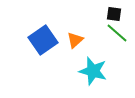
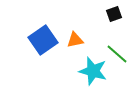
black square: rotated 28 degrees counterclockwise
green line: moved 21 px down
orange triangle: rotated 30 degrees clockwise
